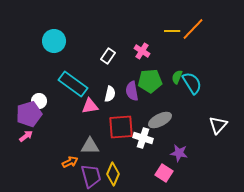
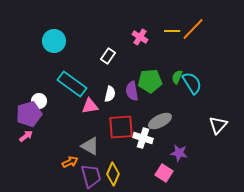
pink cross: moved 2 px left, 14 px up
cyan rectangle: moved 1 px left
gray ellipse: moved 1 px down
gray triangle: rotated 30 degrees clockwise
